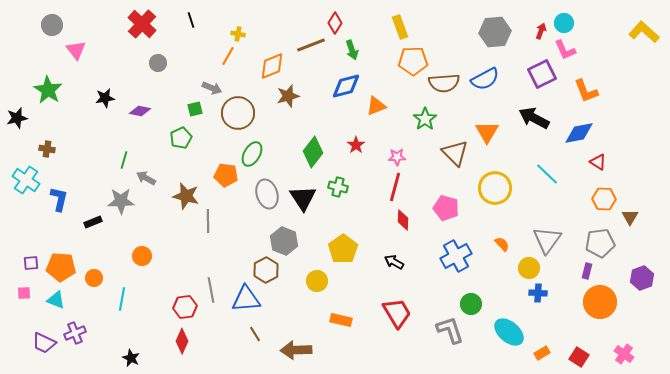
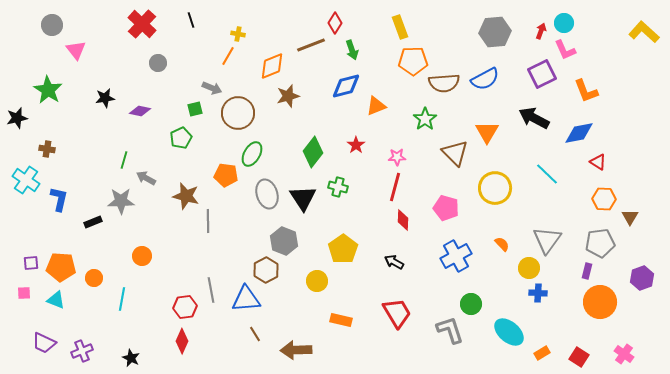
purple cross at (75, 333): moved 7 px right, 18 px down
